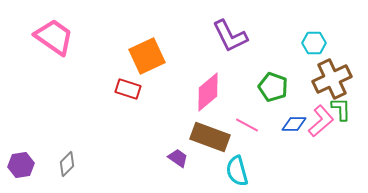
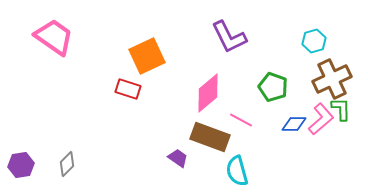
purple L-shape: moved 1 px left, 1 px down
cyan hexagon: moved 2 px up; rotated 15 degrees counterclockwise
pink diamond: moved 1 px down
pink L-shape: moved 2 px up
pink line: moved 6 px left, 5 px up
